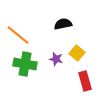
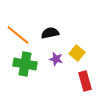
black semicircle: moved 13 px left, 9 px down
